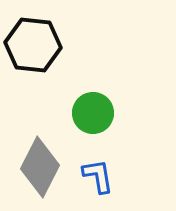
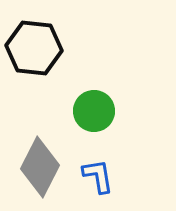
black hexagon: moved 1 px right, 3 px down
green circle: moved 1 px right, 2 px up
